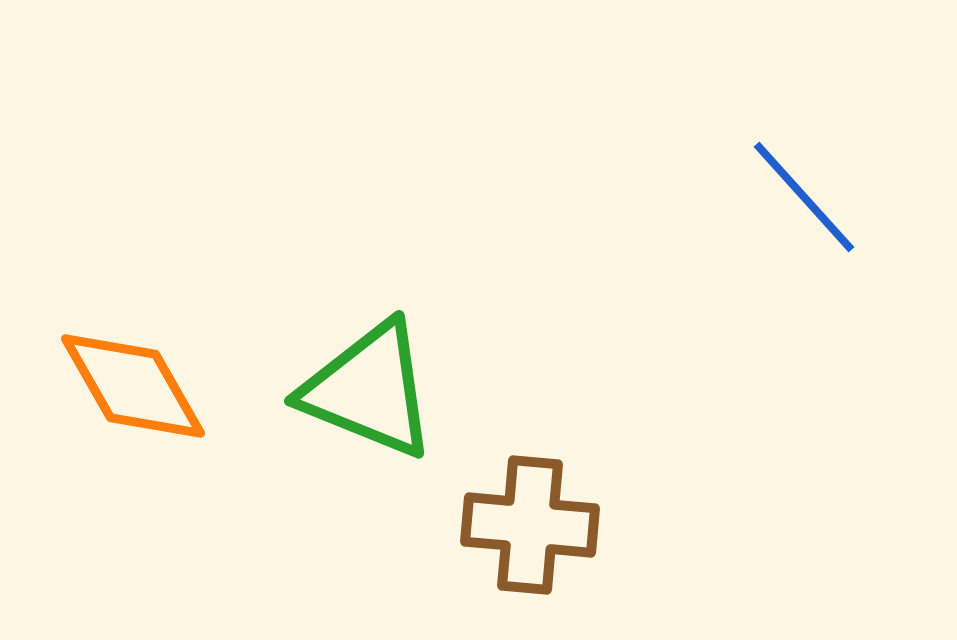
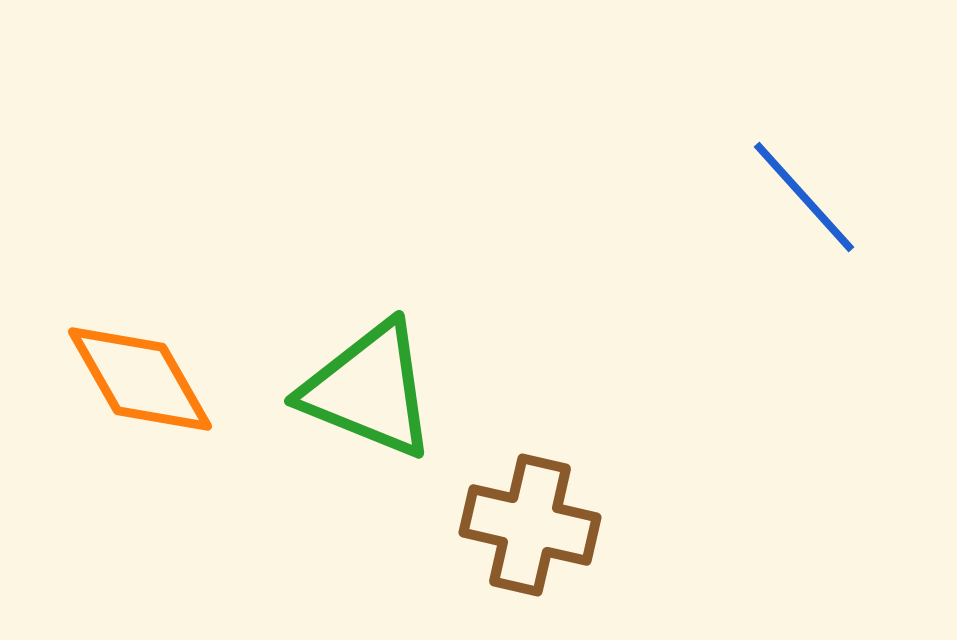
orange diamond: moved 7 px right, 7 px up
brown cross: rotated 8 degrees clockwise
